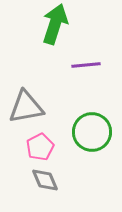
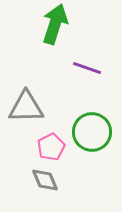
purple line: moved 1 px right, 3 px down; rotated 24 degrees clockwise
gray triangle: rotated 9 degrees clockwise
pink pentagon: moved 11 px right
